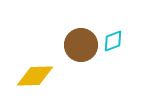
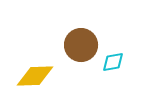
cyan diamond: moved 21 px down; rotated 10 degrees clockwise
